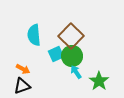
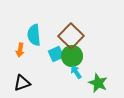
orange arrow: moved 3 px left, 19 px up; rotated 72 degrees clockwise
green star: moved 1 px left, 2 px down; rotated 12 degrees counterclockwise
black triangle: moved 3 px up
